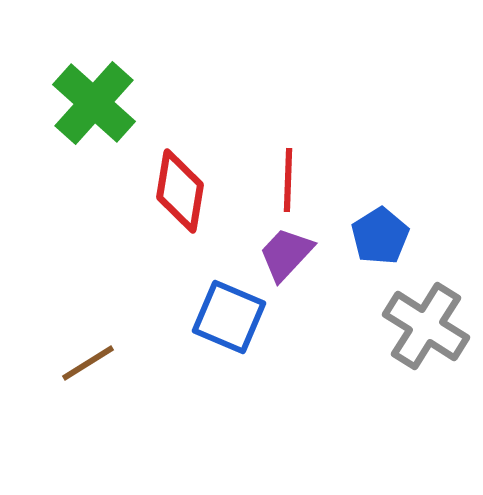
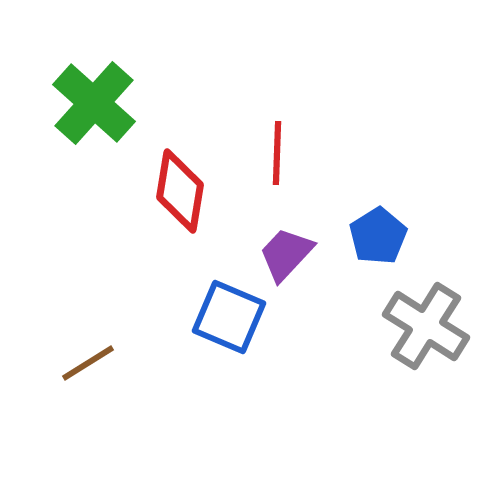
red line: moved 11 px left, 27 px up
blue pentagon: moved 2 px left
